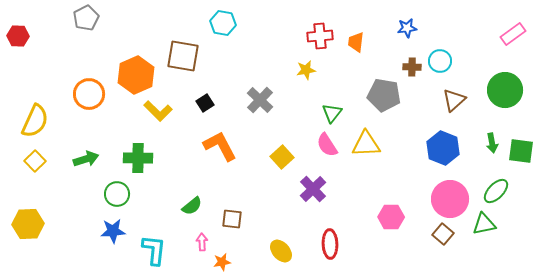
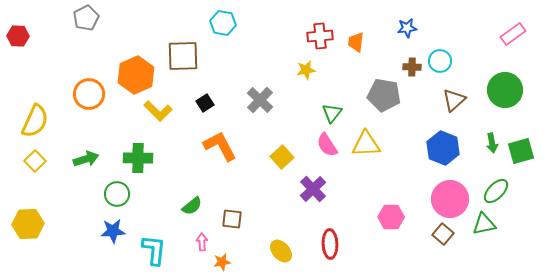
brown square at (183, 56): rotated 12 degrees counterclockwise
green square at (521, 151): rotated 24 degrees counterclockwise
